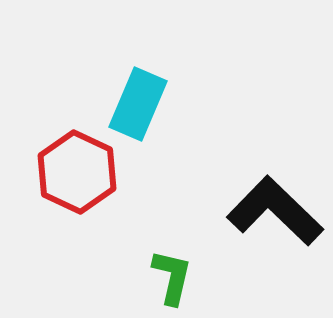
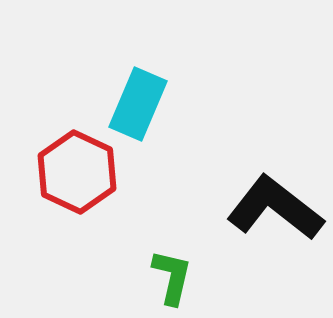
black L-shape: moved 3 px up; rotated 6 degrees counterclockwise
